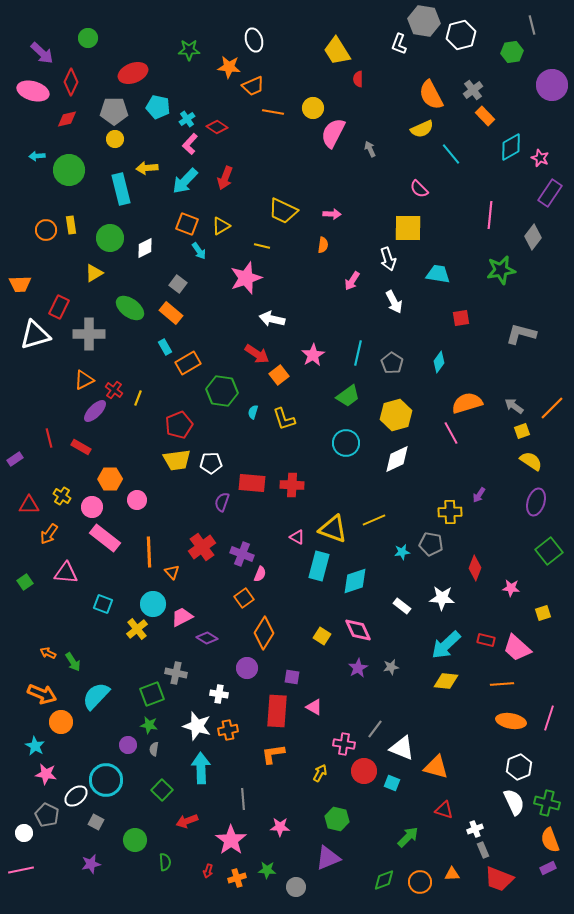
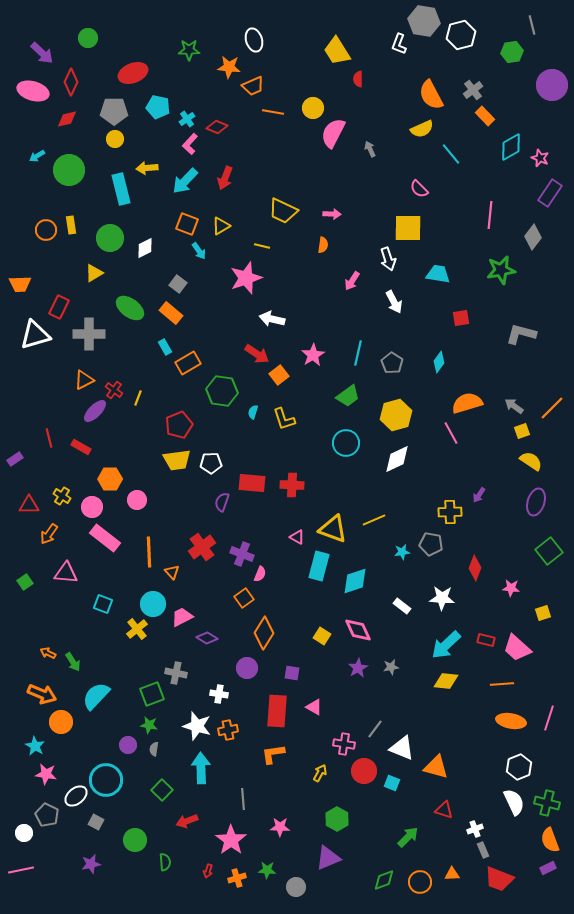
red diamond at (217, 127): rotated 10 degrees counterclockwise
cyan arrow at (37, 156): rotated 28 degrees counterclockwise
purple square at (292, 677): moved 4 px up
green hexagon at (337, 819): rotated 15 degrees clockwise
